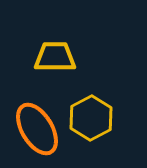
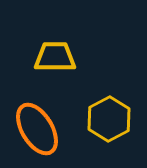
yellow hexagon: moved 18 px right, 1 px down
